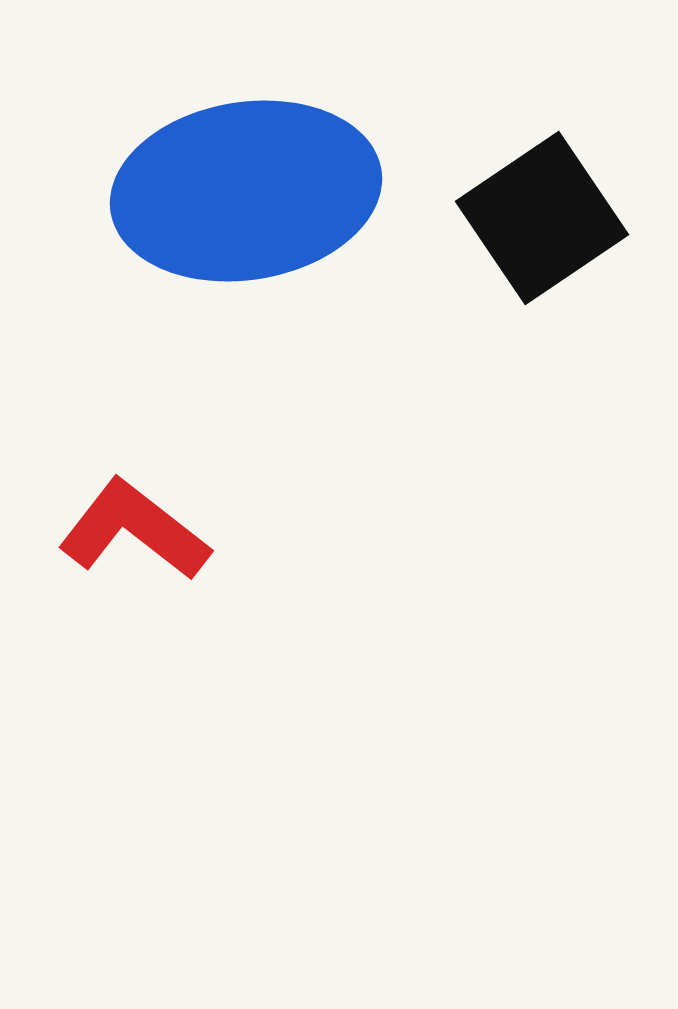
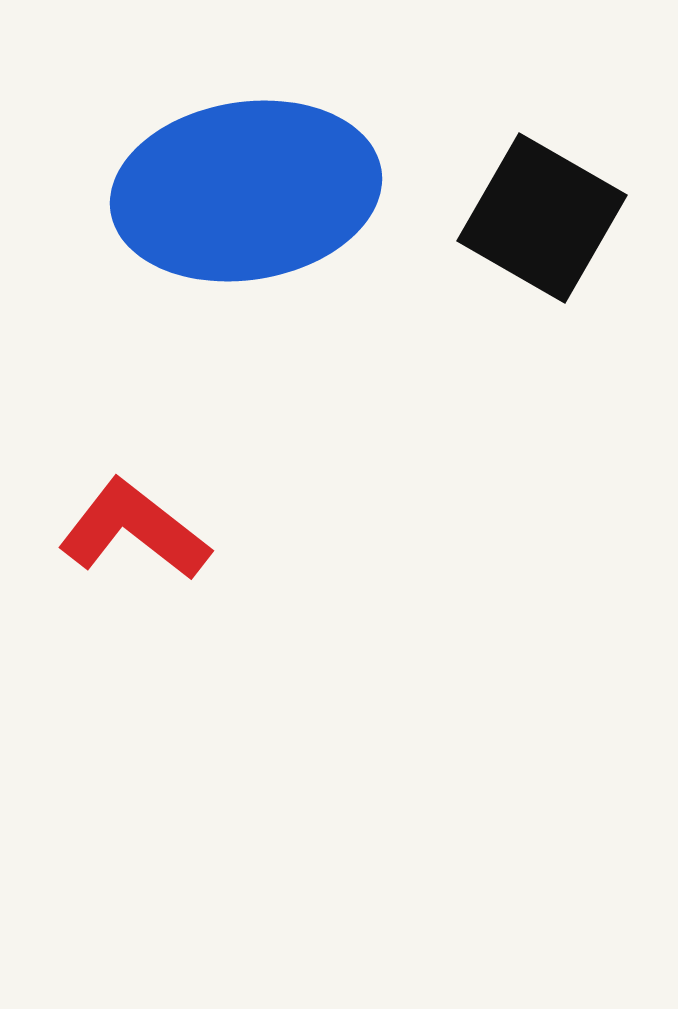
black square: rotated 26 degrees counterclockwise
